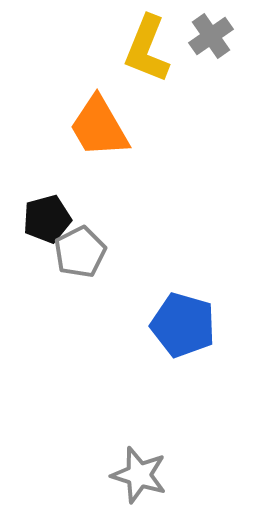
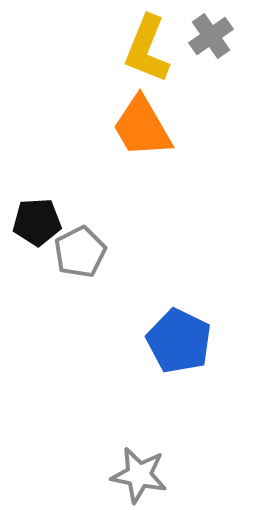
orange trapezoid: moved 43 px right
black pentagon: moved 10 px left, 3 px down; rotated 12 degrees clockwise
blue pentagon: moved 4 px left, 16 px down; rotated 10 degrees clockwise
gray star: rotated 6 degrees counterclockwise
